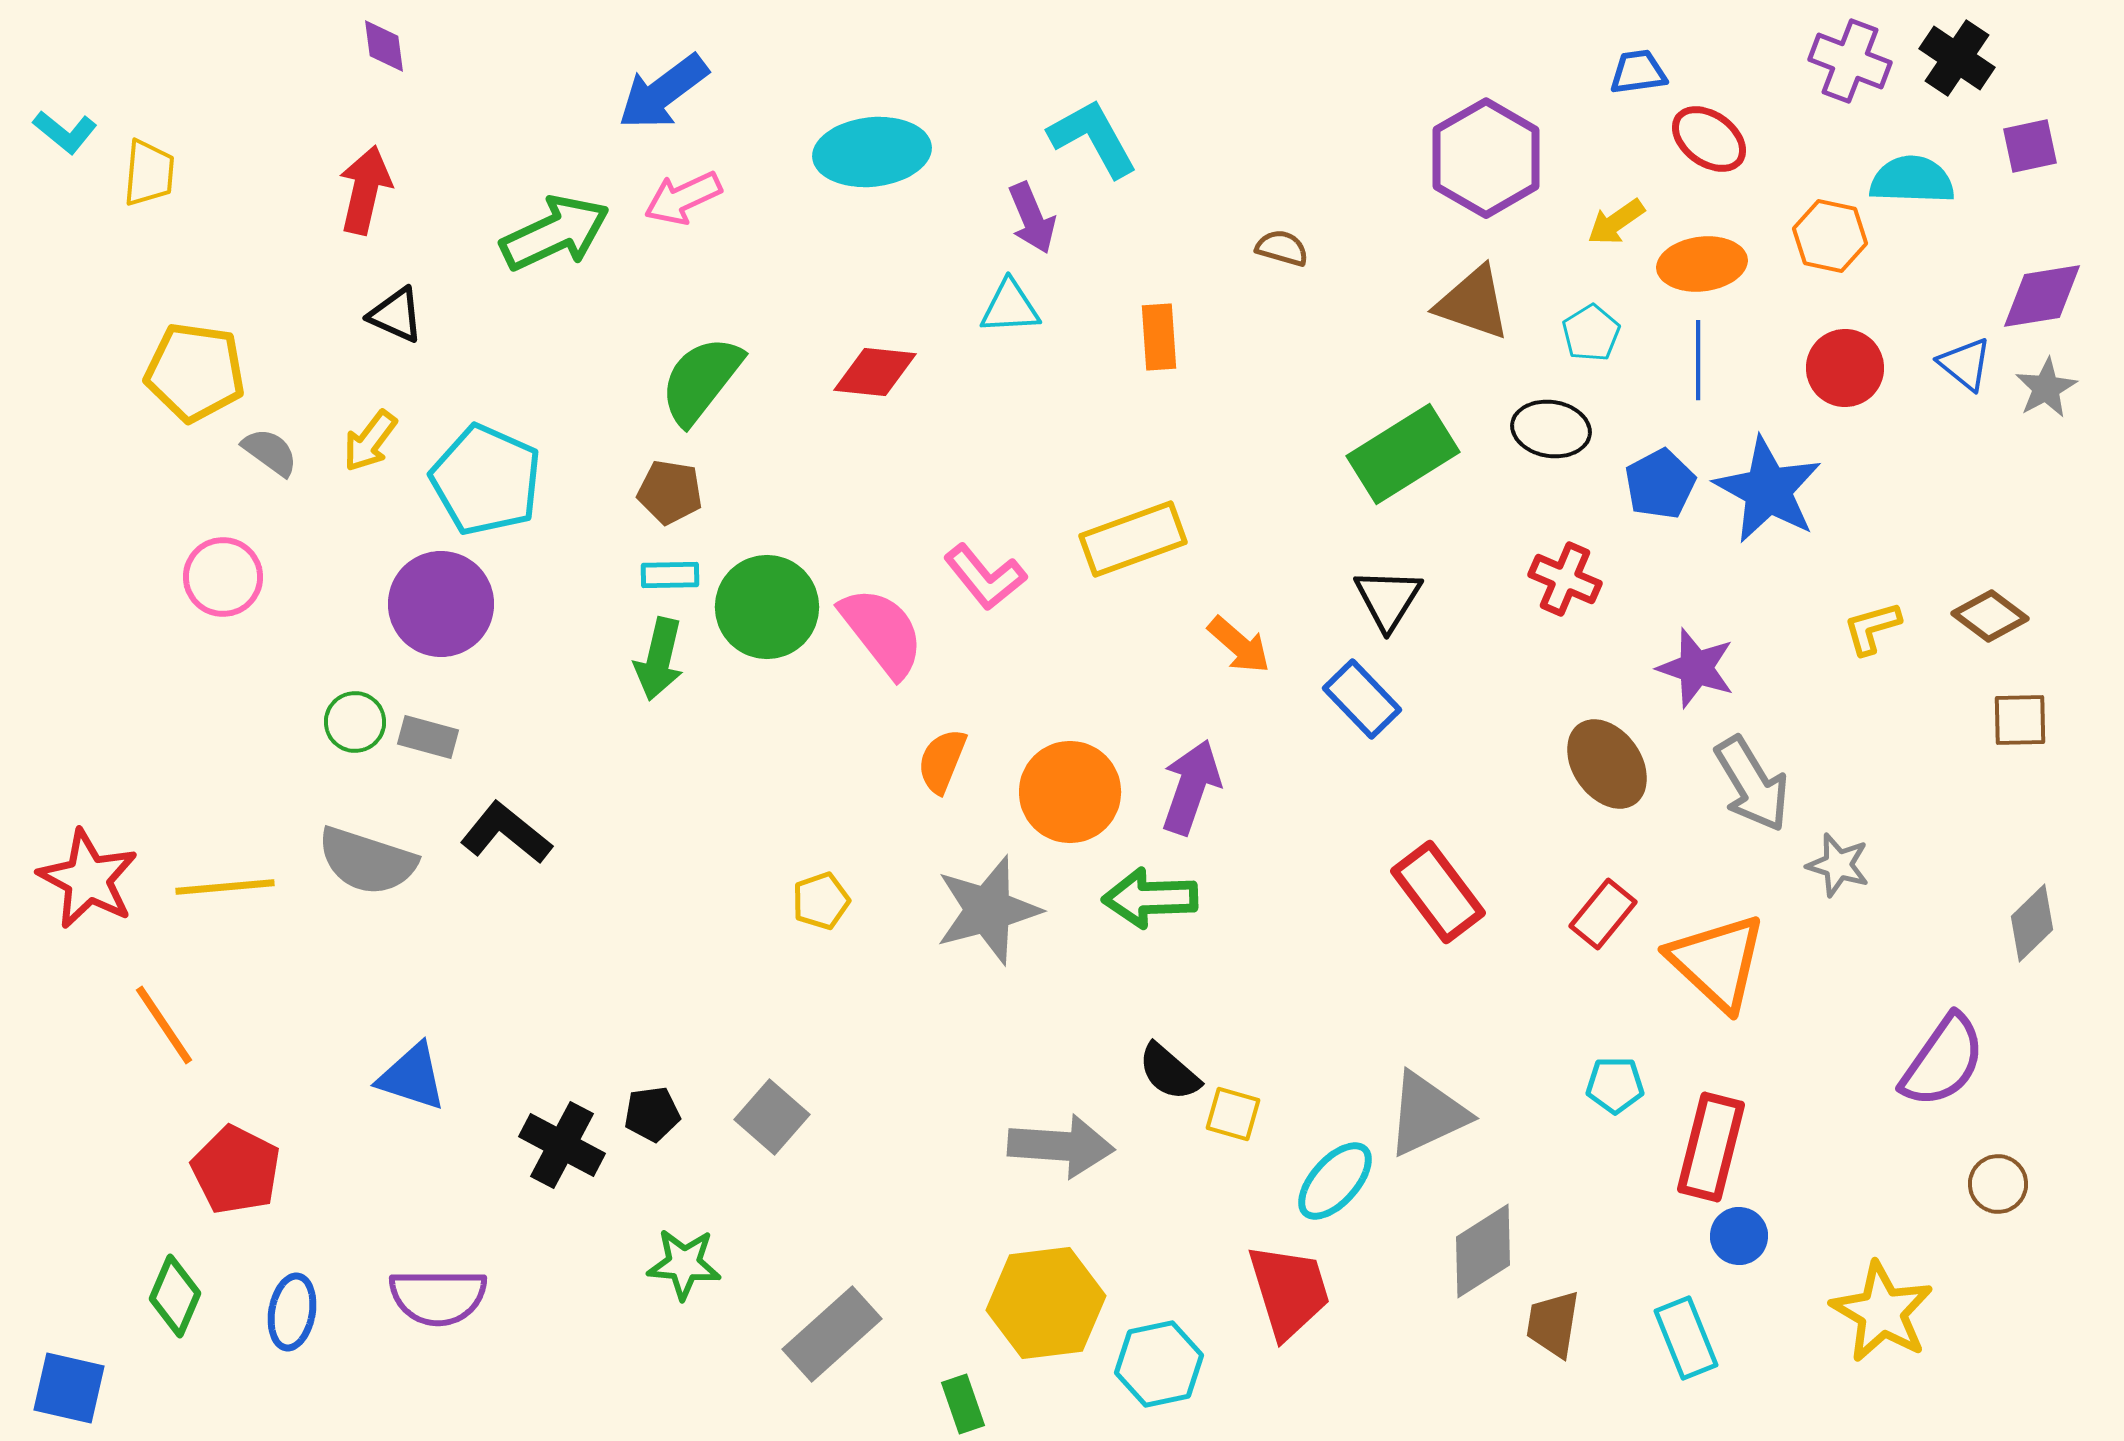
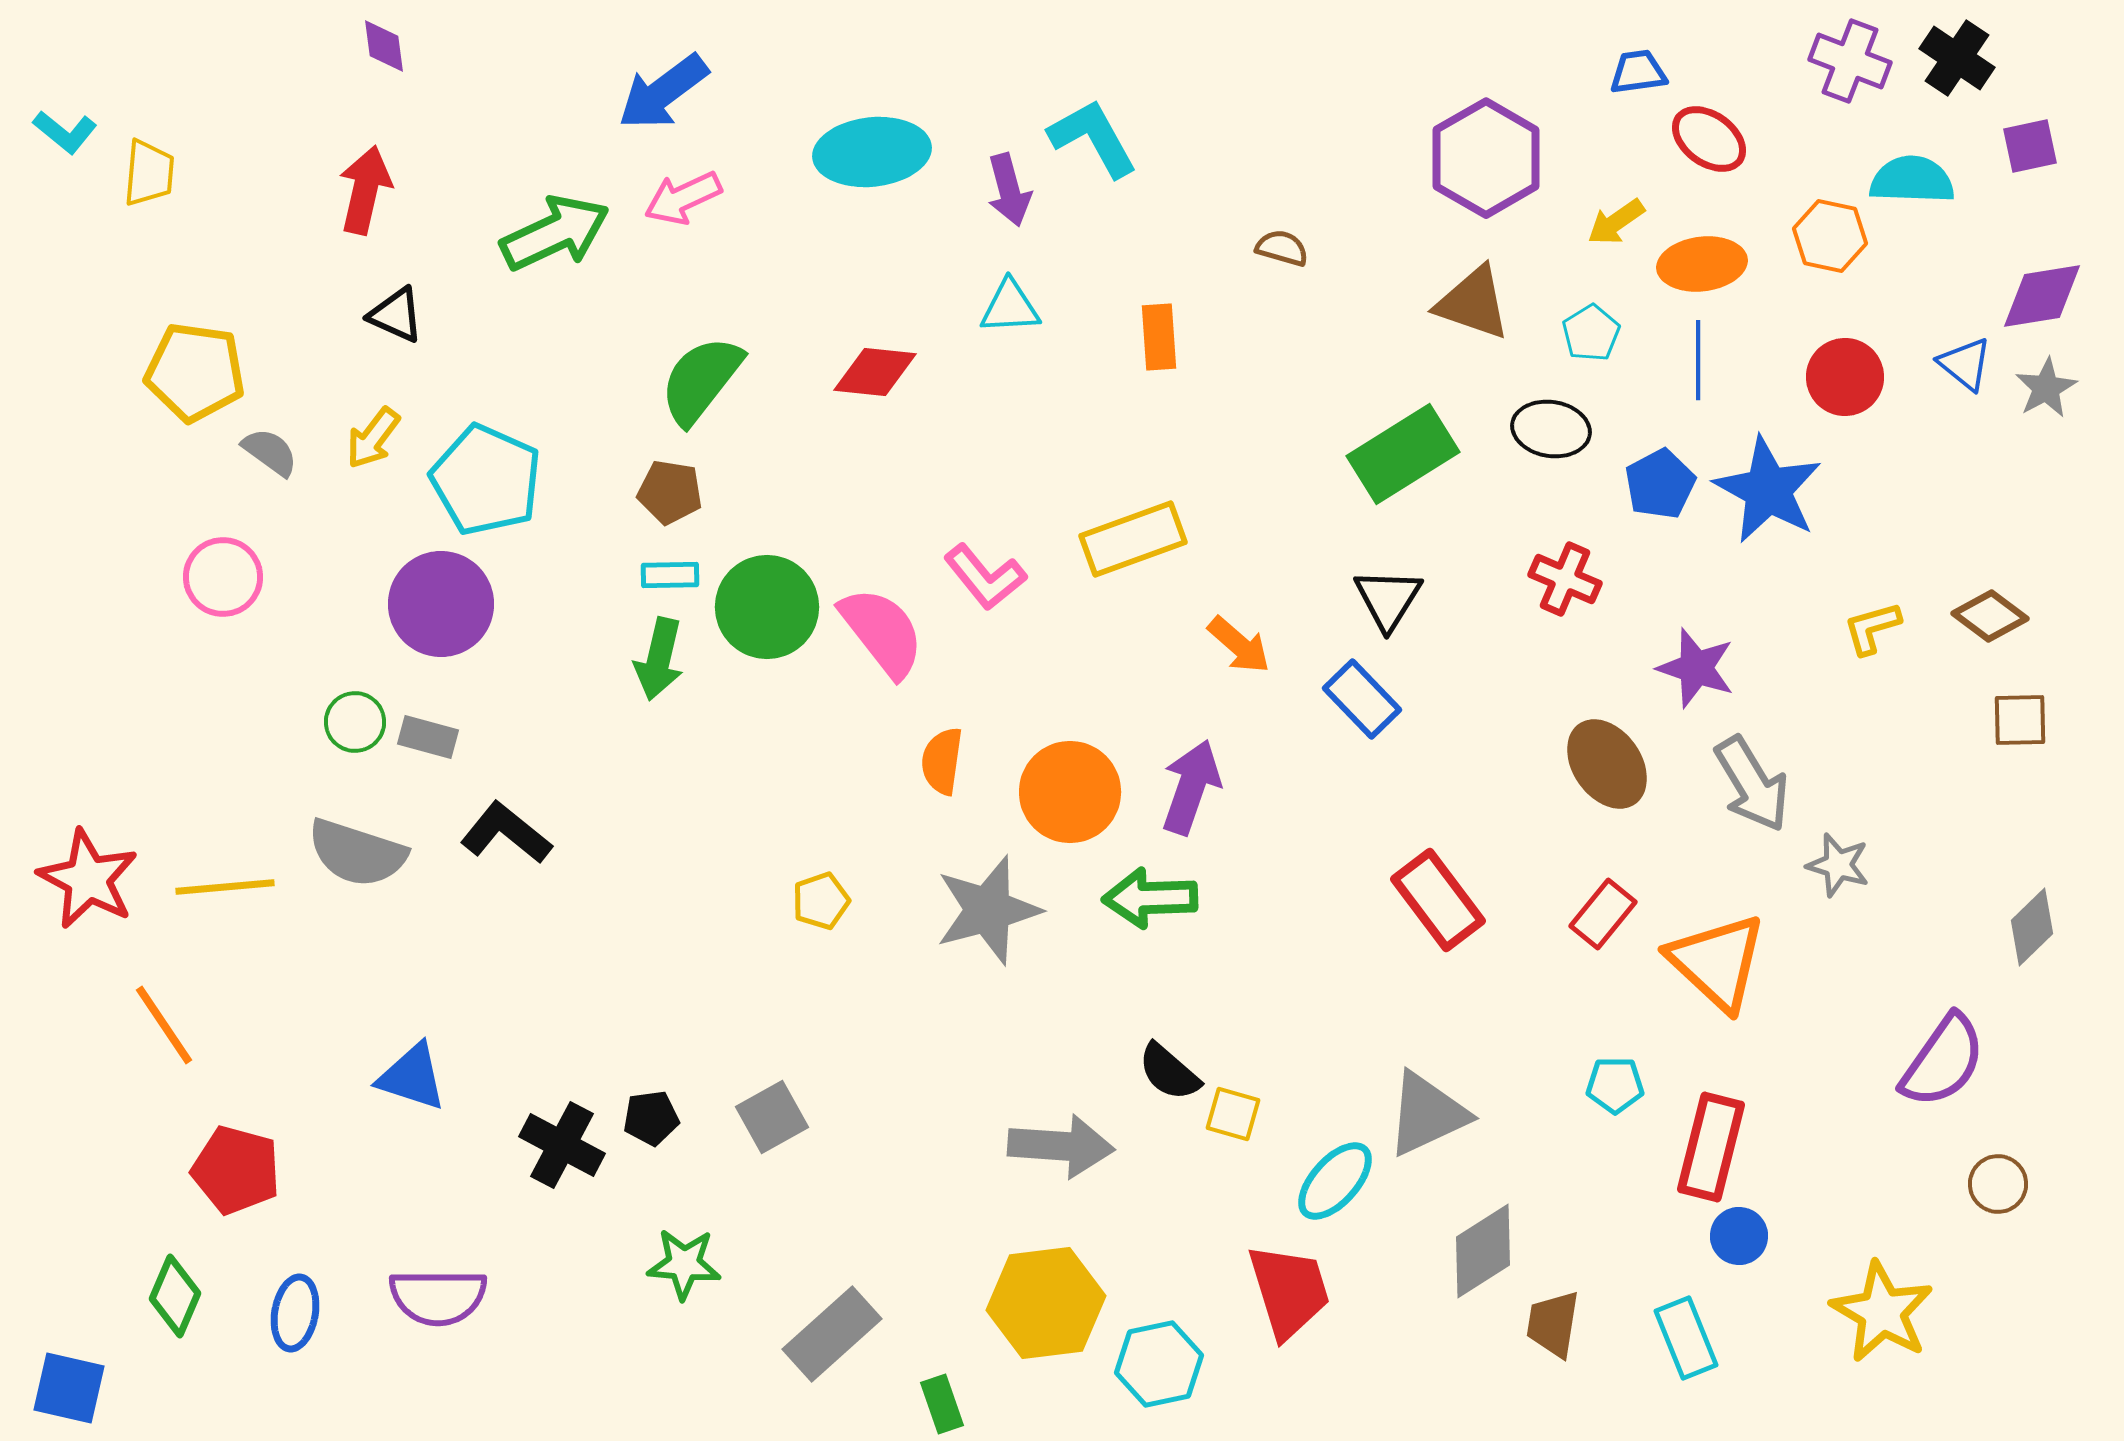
purple arrow at (1032, 218): moved 23 px left, 28 px up; rotated 8 degrees clockwise
red circle at (1845, 368): moved 9 px down
yellow arrow at (370, 441): moved 3 px right, 3 px up
orange semicircle at (942, 761): rotated 14 degrees counterclockwise
gray semicircle at (367, 861): moved 10 px left, 8 px up
red rectangle at (1438, 892): moved 8 px down
gray diamond at (2032, 923): moved 4 px down
black pentagon at (652, 1114): moved 1 px left, 4 px down
gray square at (772, 1117): rotated 20 degrees clockwise
red pentagon at (236, 1170): rotated 12 degrees counterclockwise
blue ellipse at (292, 1312): moved 3 px right, 1 px down
green rectangle at (963, 1404): moved 21 px left
